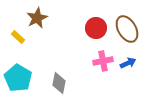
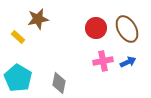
brown star: moved 1 px right, 1 px down; rotated 15 degrees clockwise
blue arrow: moved 1 px up
